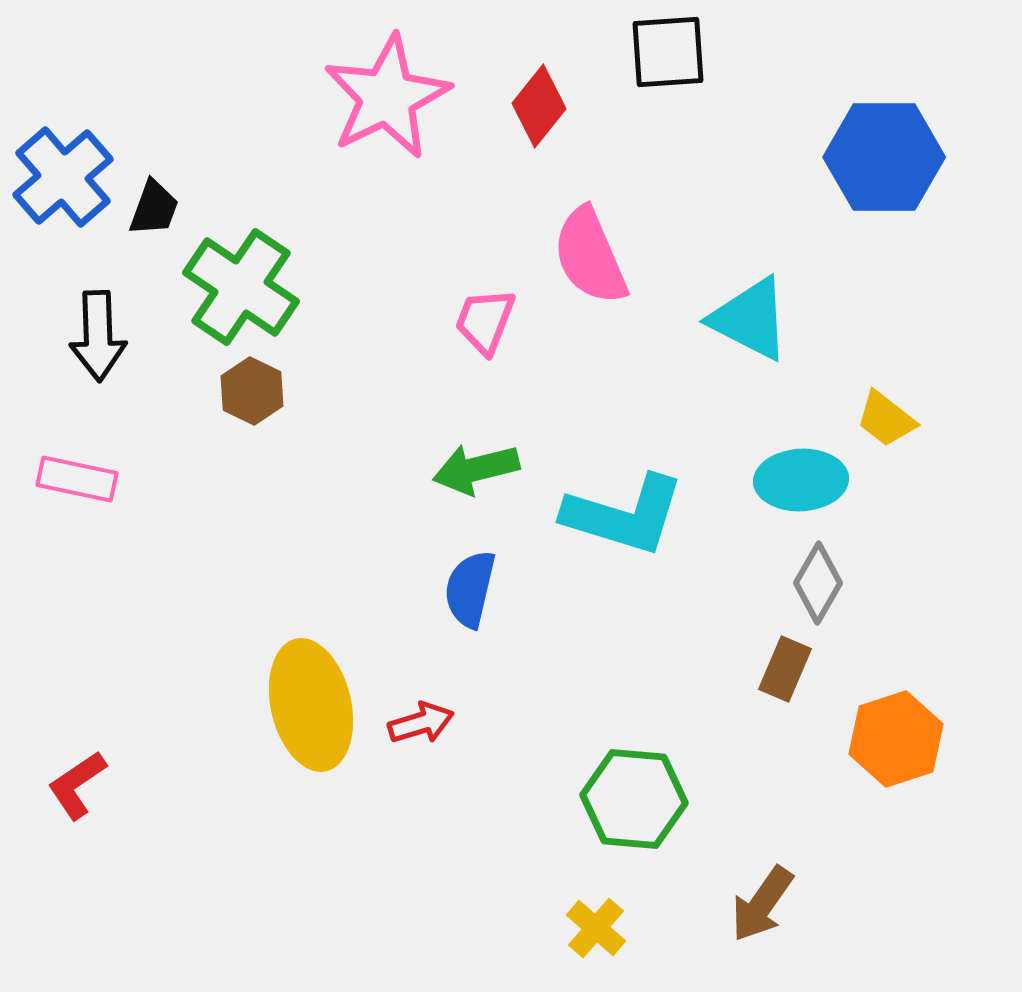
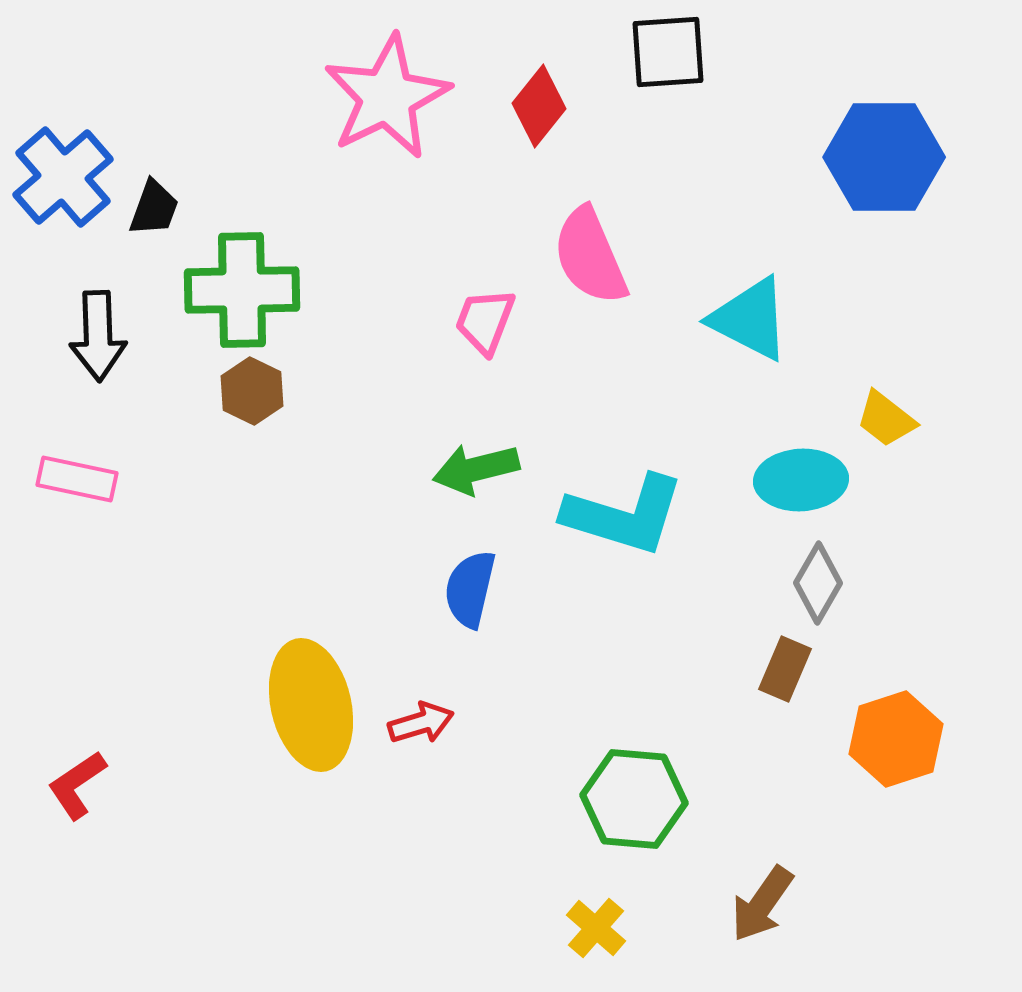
green cross: moved 1 px right, 3 px down; rotated 35 degrees counterclockwise
